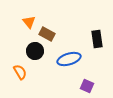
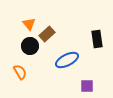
orange triangle: moved 2 px down
brown rectangle: rotated 70 degrees counterclockwise
black circle: moved 5 px left, 5 px up
blue ellipse: moved 2 px left, 1 px down; rotated 10 degrees counterclockwise
purple square: rotated 24 degrees counterclockwise
